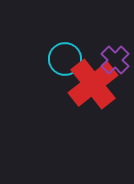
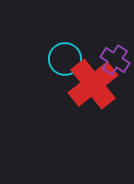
purple cross: rotated 12 degrees counterclockwise
